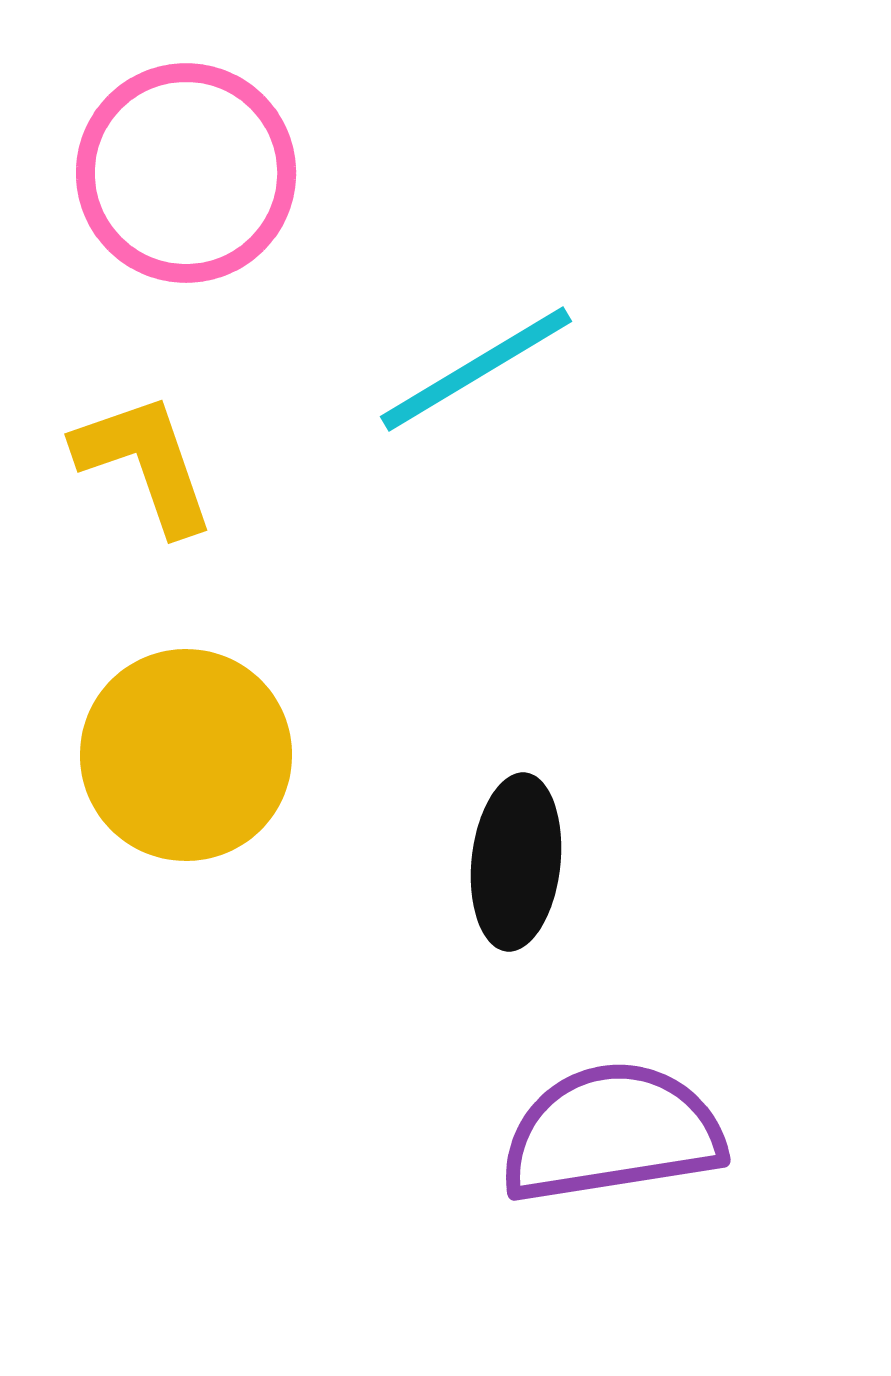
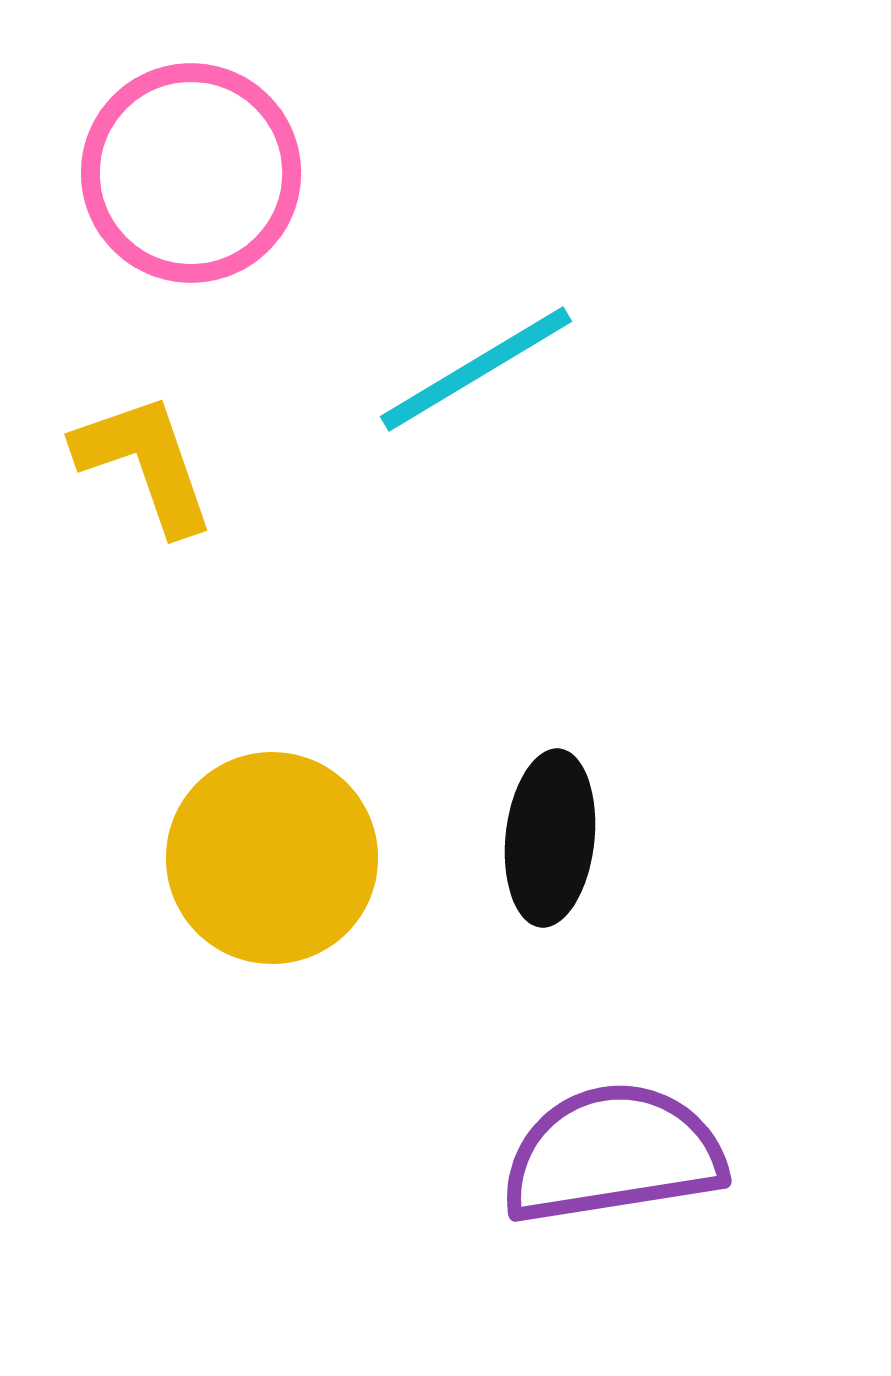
pink circle: moved 5 px right
yellow circle: moved 86 px right, 103 px down
black ellipse: moved 34 px right, 24 px up
purple semicircle: moved 1 px right, 21 px down
